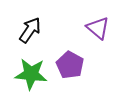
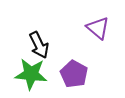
black arrow: moved 9 px right, 15 px down; rotated 120 degrees clockwise
purple pentagon: moved 4 px right, 9 px down
